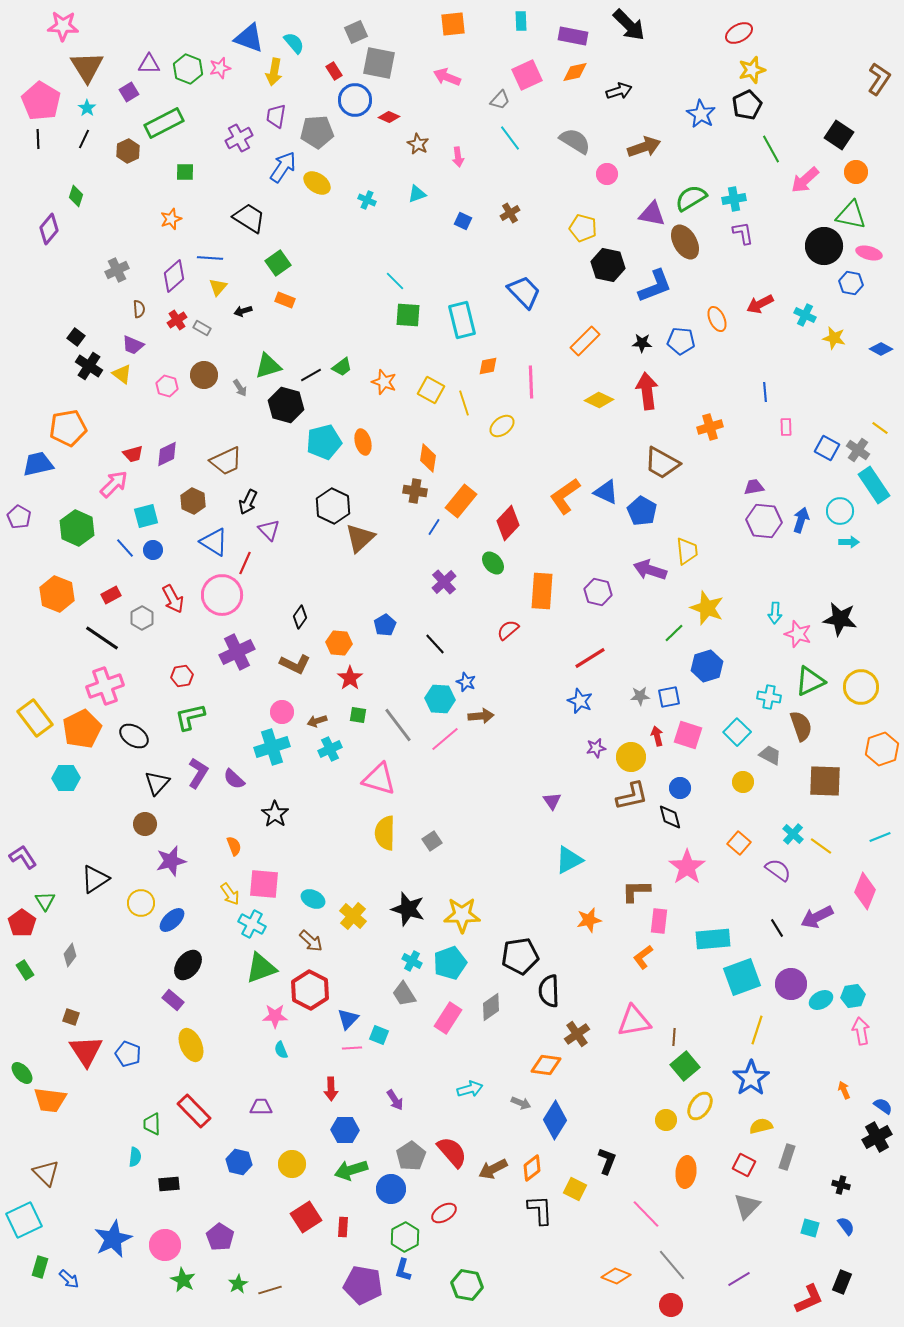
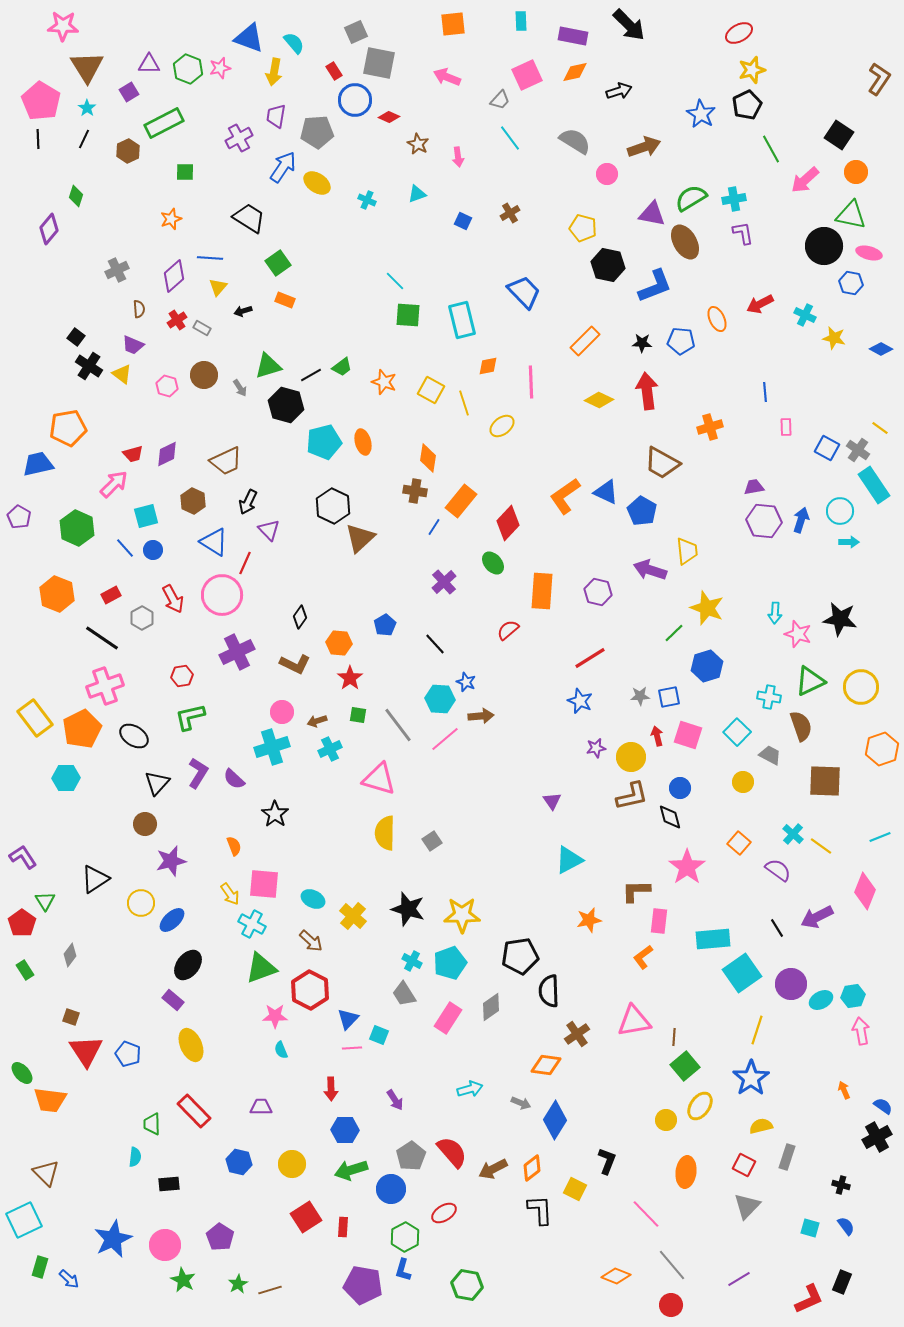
cyan square at (742, 977): moved 4 px up; rotated 15 degrees counterclockwise
